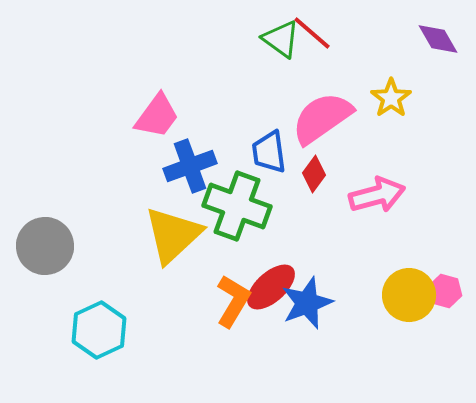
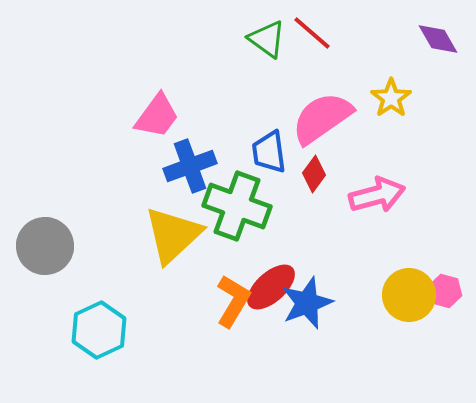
green triangle: moved 14 px left
